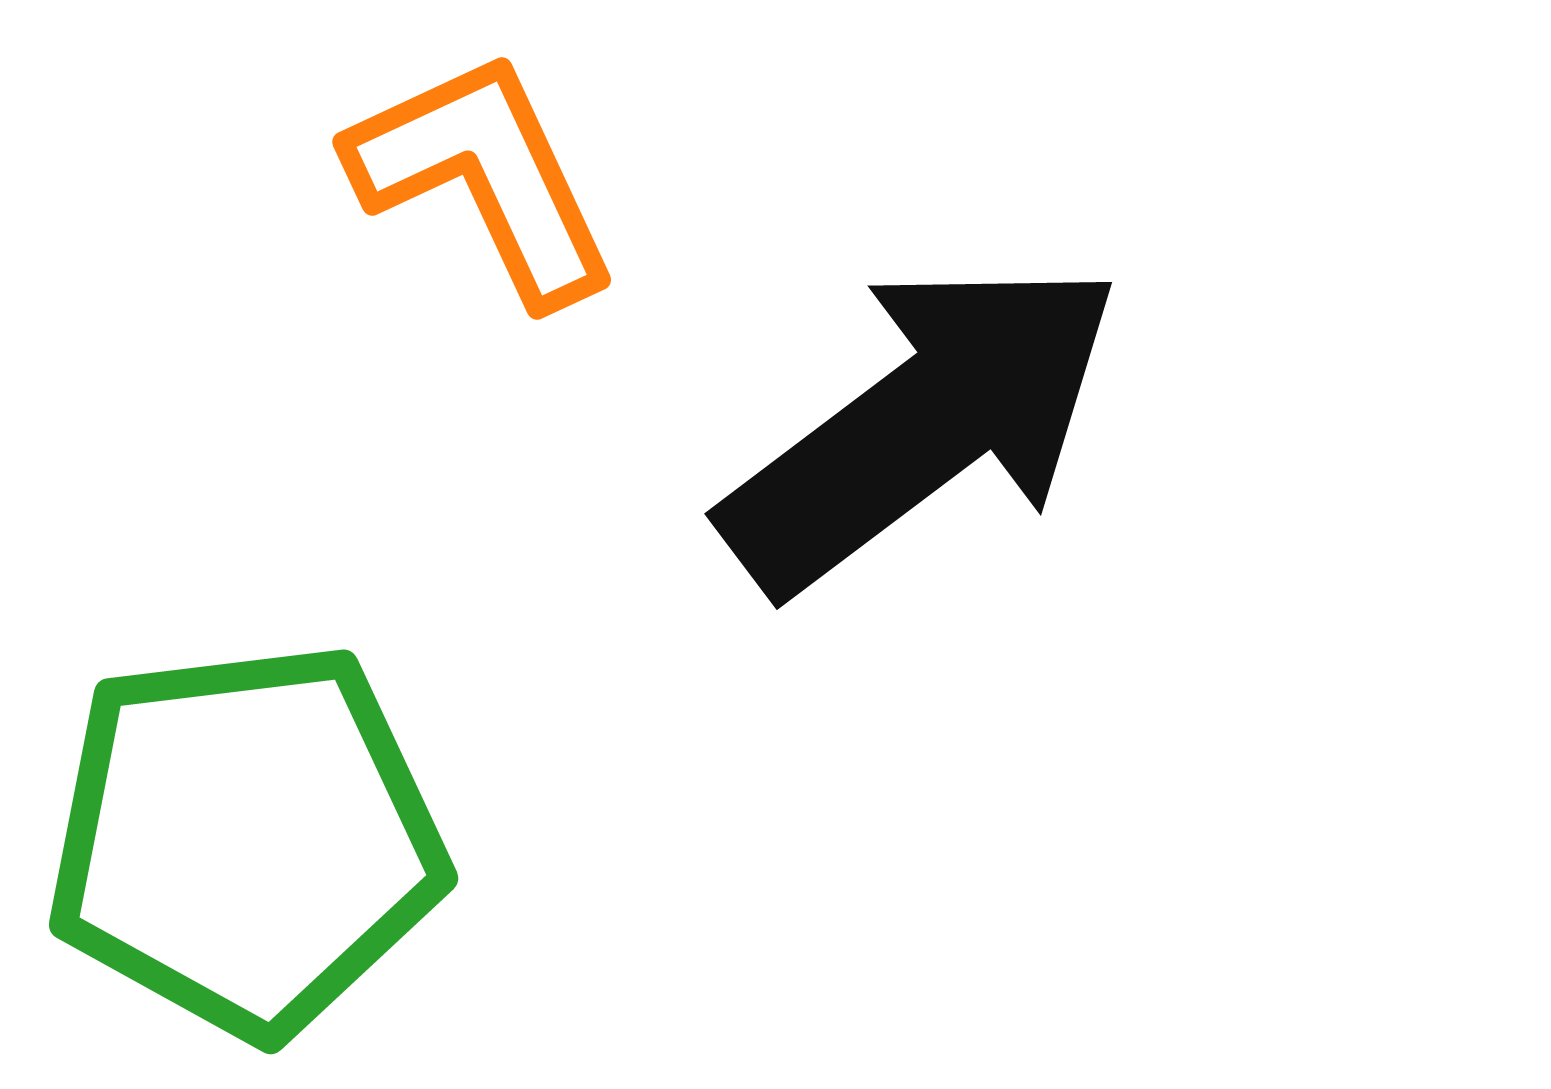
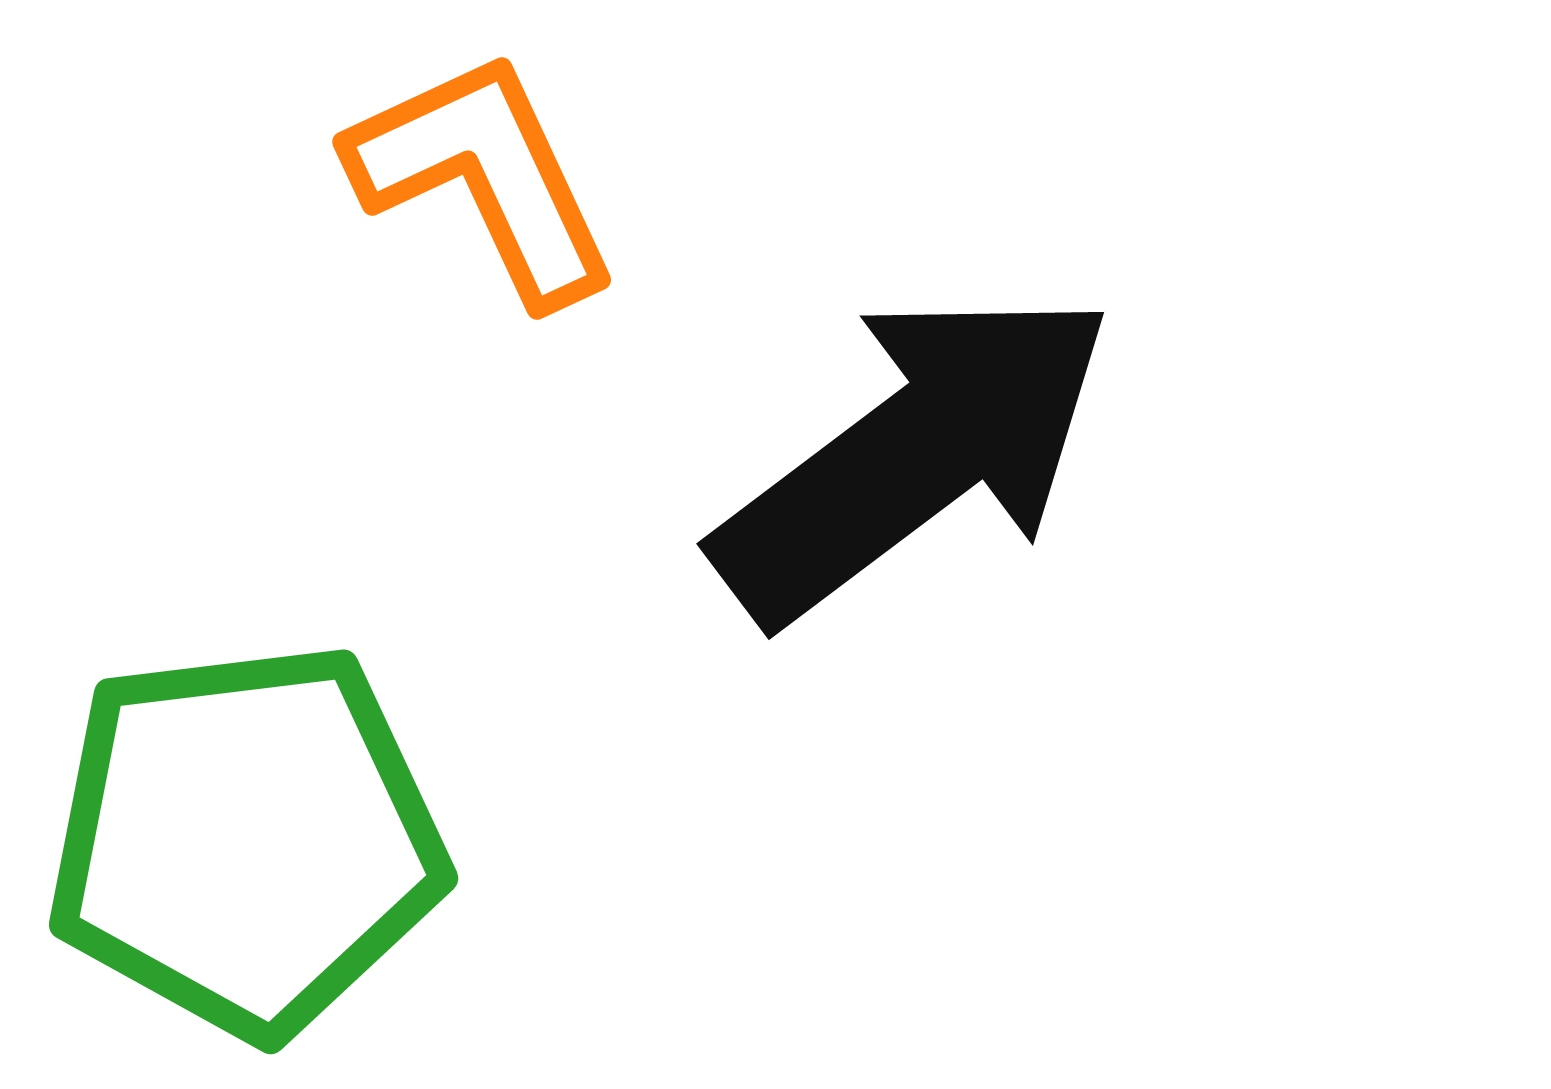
black arrow: moved 8 px left, 30 px down
